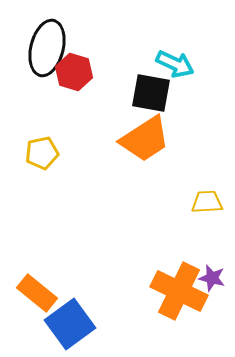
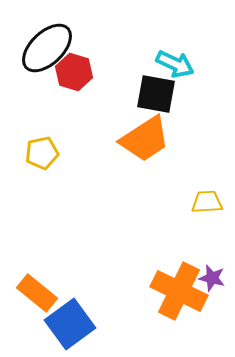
black ellipse: rotated 32 degrees clockwise
black square: moved 5 px right, 1 px down
